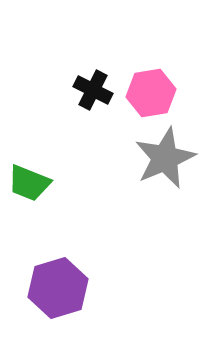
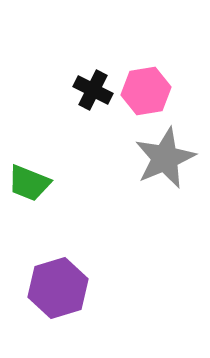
pink hexagon: moved 5 px left, 2 px up
